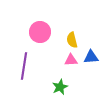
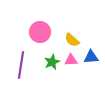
yellow semicircle: rotated 35 degrees counterclockwise
purple line: moved 3 px left, 1 px up
green star: moved 8 px left, 25 px up
